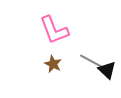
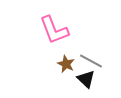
brown star: moved 13 px right
black triangle: moved 21 px left, 9 px down
